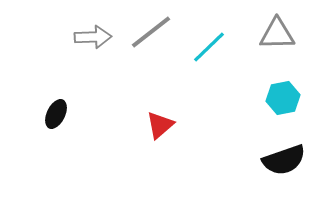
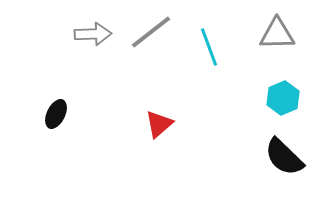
gray arrow: moved 3 px up
cyan line: rotated 66 degrees counterclockwise
cyan hexagon: rotated 12 degrees counterclockwise
red triangle: moved 1 px left, 1 px up
black semicircle: moved 3 px up; rotated 63 degrees clockwise
